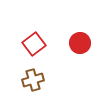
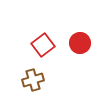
red square: moved 9 px right, 1 px down
